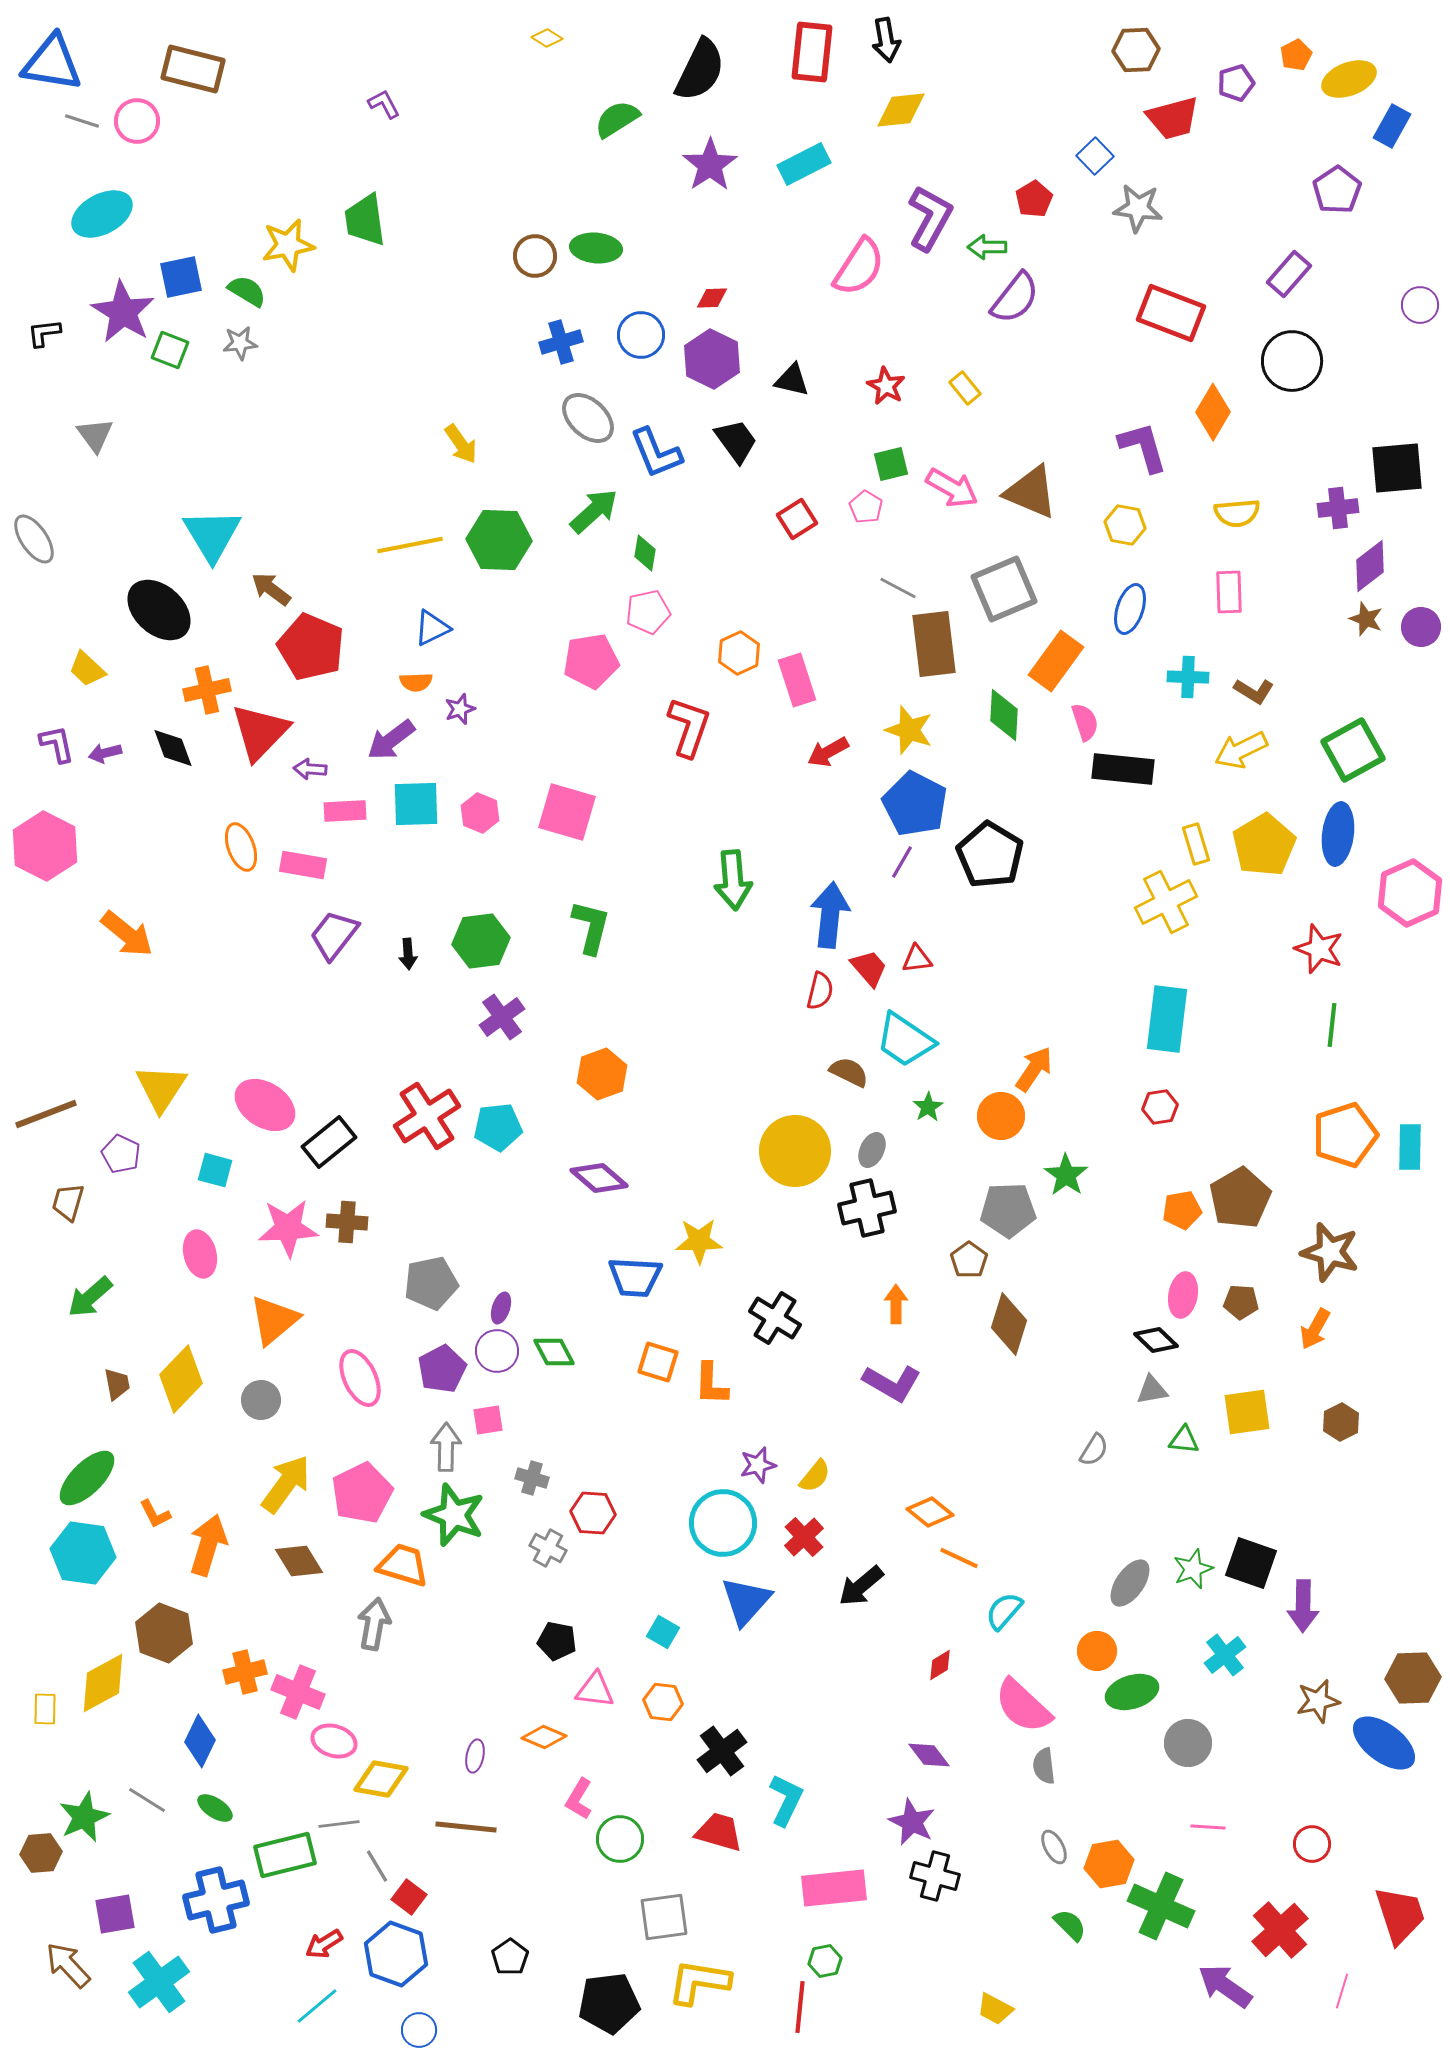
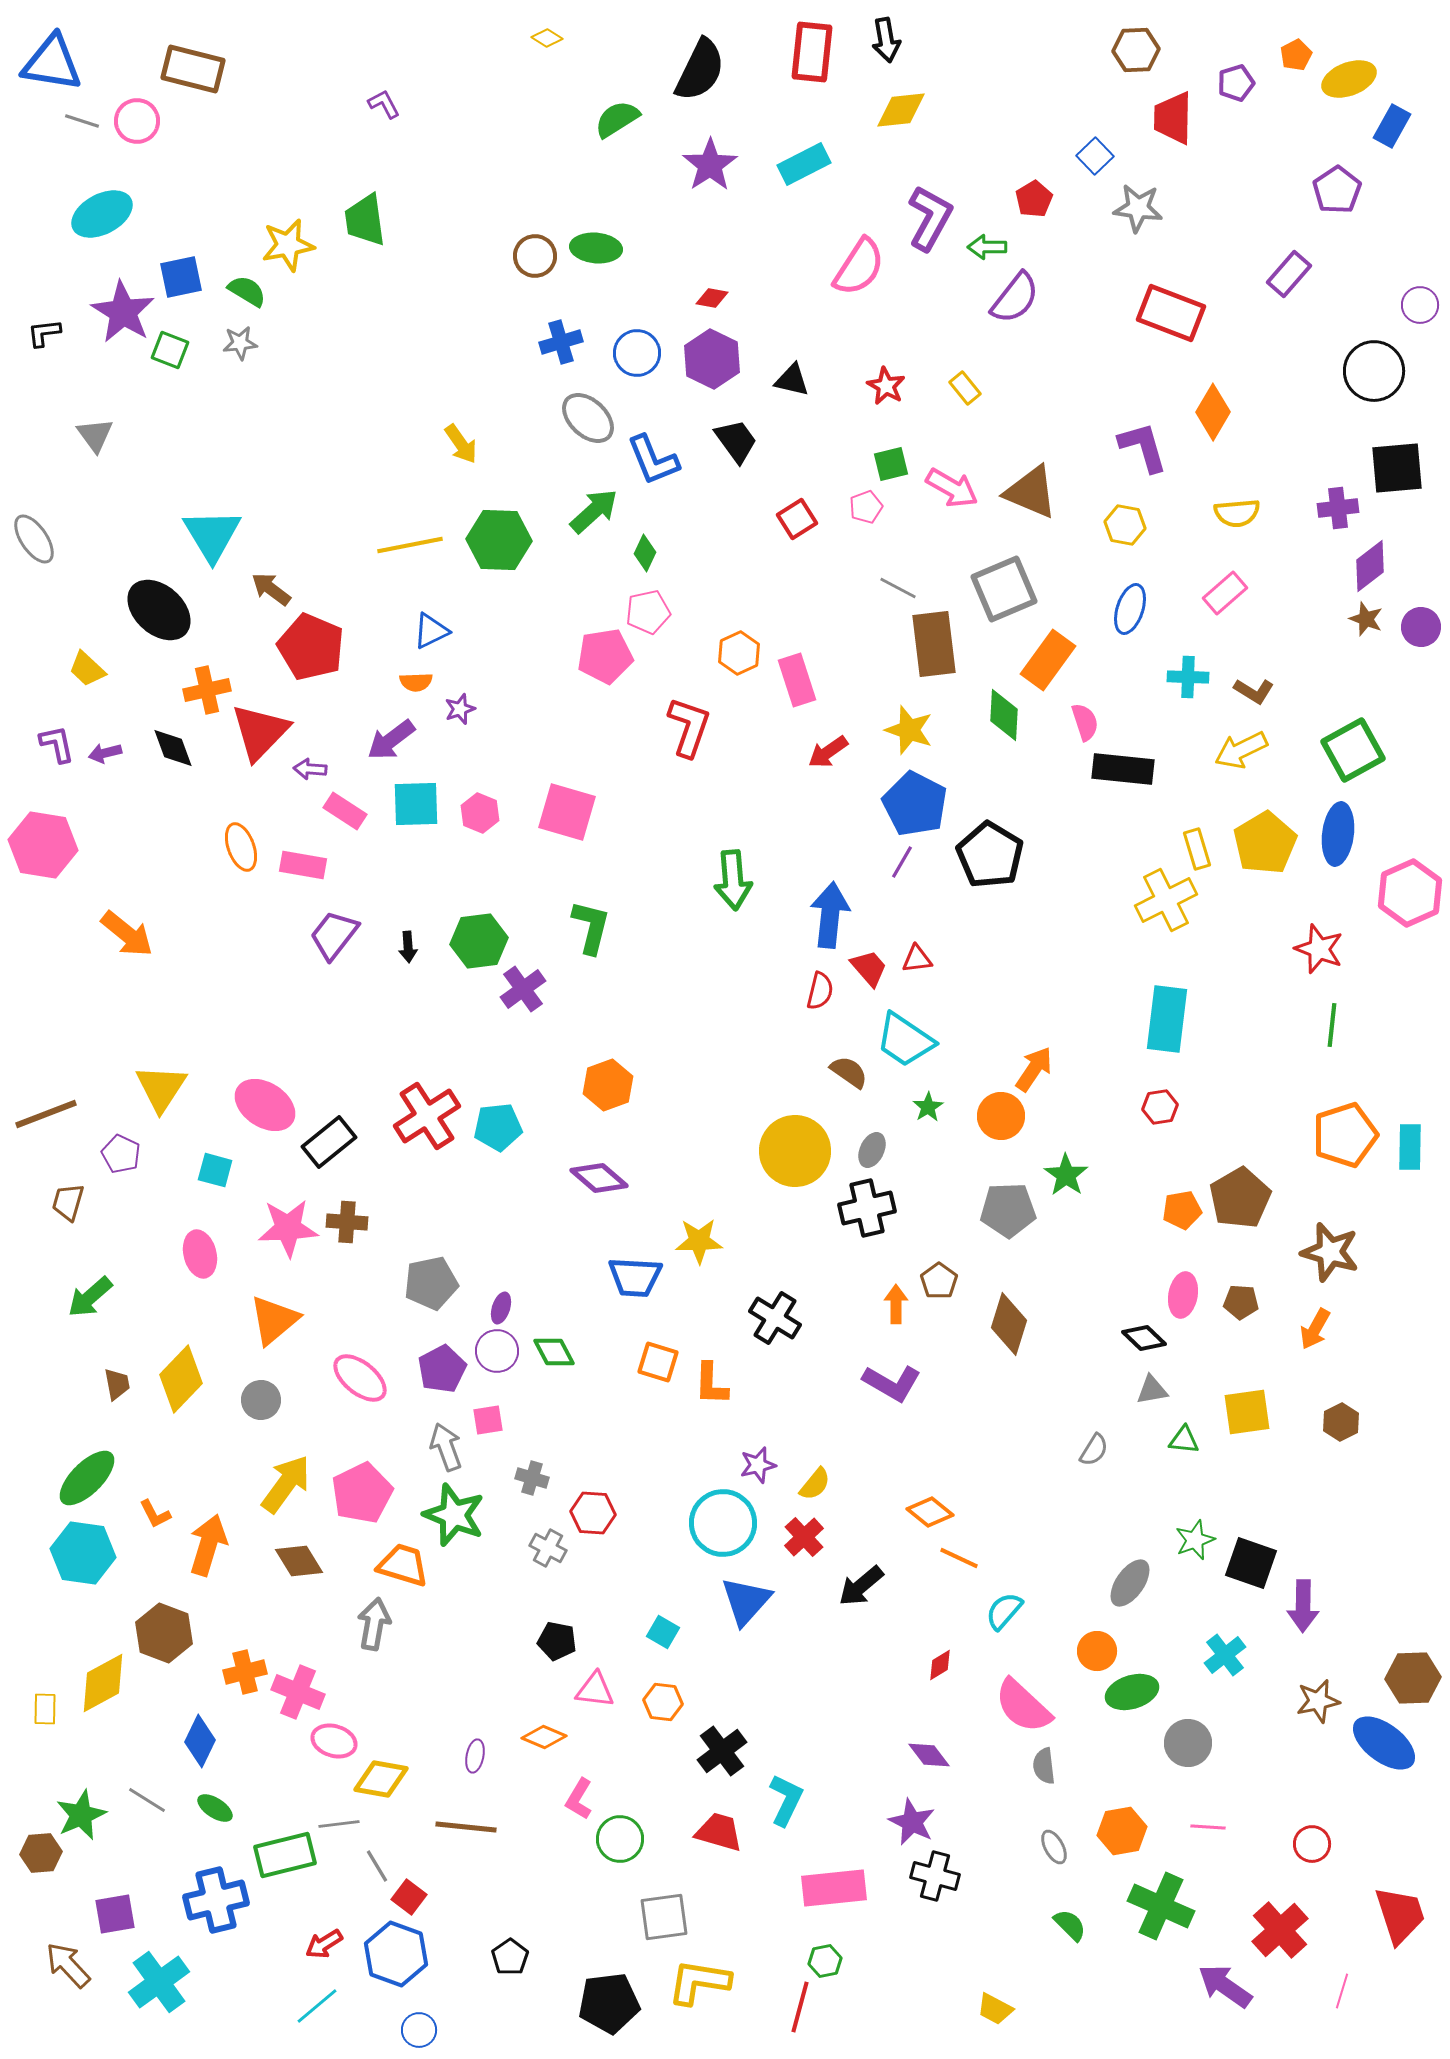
red trapezoid at (1173, 118): rotated 106 degrees clockwise
red diamond at (712, 298): rotated 12 degrees clockwise
blue circle at (641, 335): moved 4 px left, 18 px down
black circle at (1292, 361): moved 82 px right, 10 px down
blue L-shape at (656, 453): moved 3 px left, 7 px down
pink pentagon at (866, 507): rotated 20 degrees clockwise
green diamond at (645, 553): rotated 15 degrees clockwise
pink rectangle at (1229, 592): moved 4 px left, 1 px down; rotated 51 degrees clockwise
blue triangle at (432, 628): moved 1 px left, 3 px down
pink pentagon at (591, 661): moved 14 px right, 5 px up
orange rectangle at (1056, 661): moved 8 px left, 1 px up
red arrow at (828, 752): rotated 6 degrees counterclockwise
pink rectangle at (345, 811): rotated 36 degrees clockwise
yellow rectangle at (1196, 844): moved 1 px right, 5 px down
yellow pentagon at (1264, 845): moved 1 px right, 2 px up
pink hexagon at (45, 846): moved 2 px left, 1 px up; rotated 18 degrees counterclockwise
yellow cross at (1166, 902): moved 2 px up
green hexagon at (481, 941): moved 2 px left
black arrow at (408, 954): moved 7 px up
purple cross at (502, 1017): moved 21 px right, 28 px up
brown semicircle at (849, 1072): rotated 9 degrees clockwise
orange hexagon at (602, 1074): moved 6 px right, 11 px down
brown pentagon at (969, 1260): moved 30 px left, 21 px down
black diamond at (1156, 1340): moved 12 px left, 2 px up
pink ellipse at (360, 1378): rotated 26 degrees counterclockwise
gray arrow at (446, 1447): rotated 21 degrees counterclockwise
yellow semicircle at (815, 1476): moved 8 px down
green star at (1193, 1569): moved 2 px right, 29 px up
green star at (84, 1817): moved 3 px left, 2 px up
orange hexagon at (1109, 1864): moved 13 px right, 33 px up
red line at (800, 2007): rotated 9 degrees clockwise
